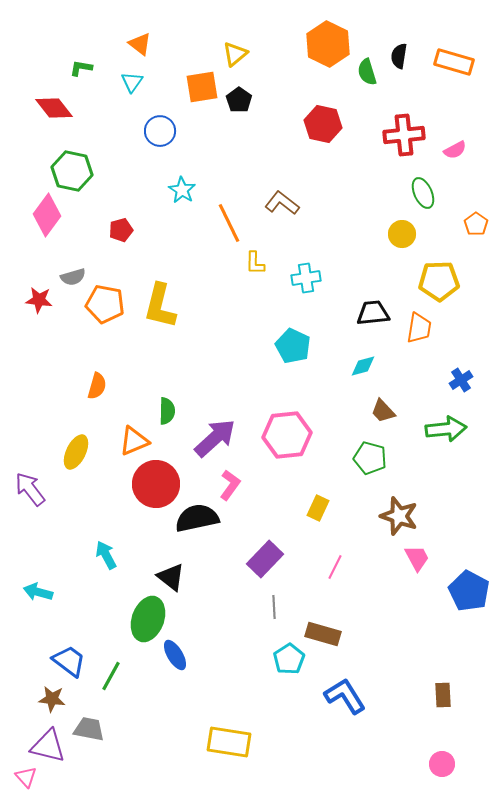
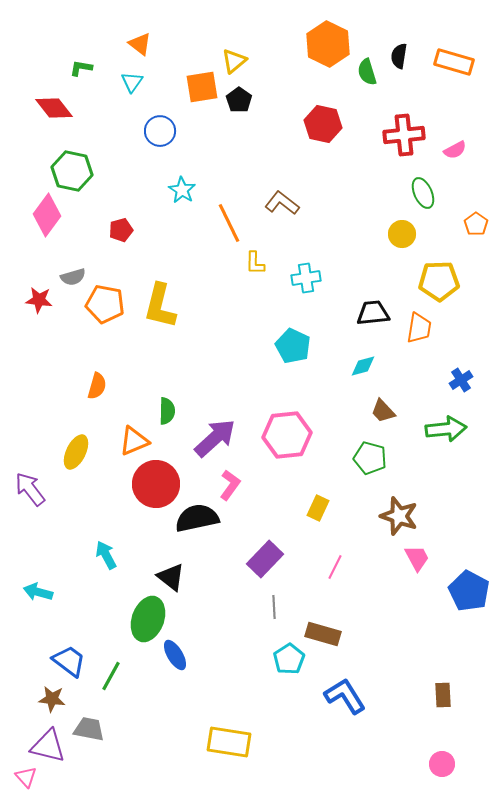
yellow triangle at (235, 54): moved 1 px left, 7 px down
